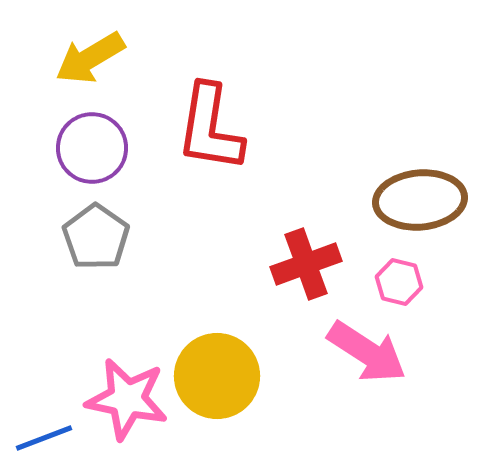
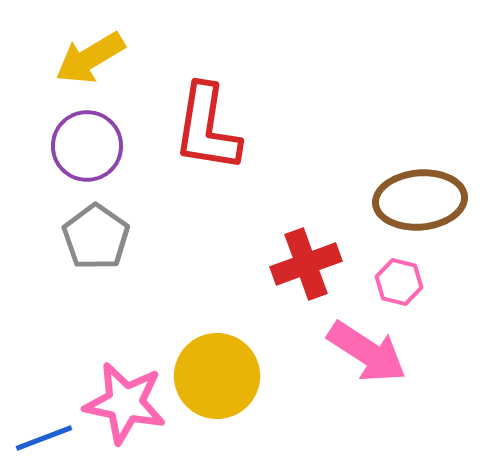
red L-shape: moved 3 px left
purple circle: moved 5 px left, 2 px up
pink star: moved 2 px left, 4 px down
